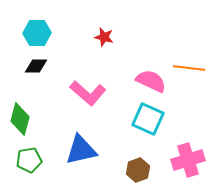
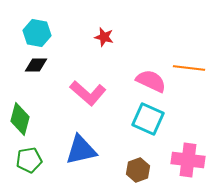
cyan hexagon: rotated 12 degrees clockwise
black diamond: moved 1 px up
pink cross: rotated 24 degrees clockwise
